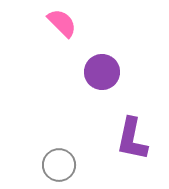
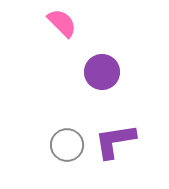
purple L-shape: moved 17 px left, 2 px down; rotated 69 degrees clockwise
gray circle: moved 8 px right, 20 px up
